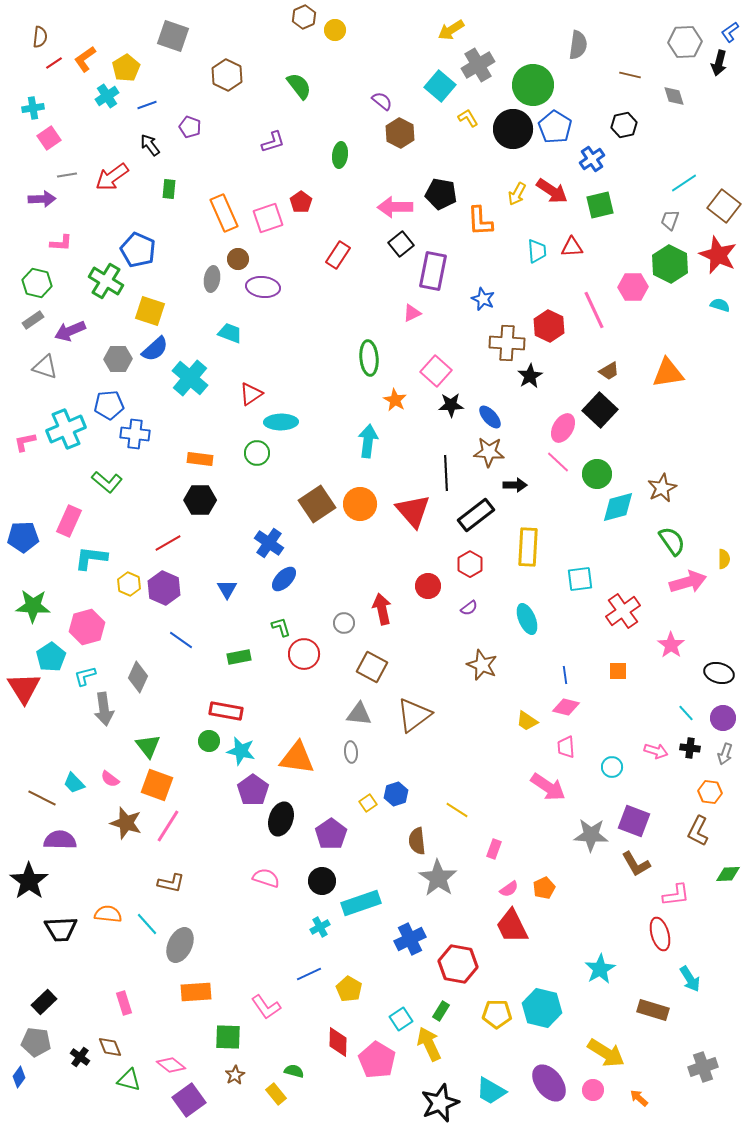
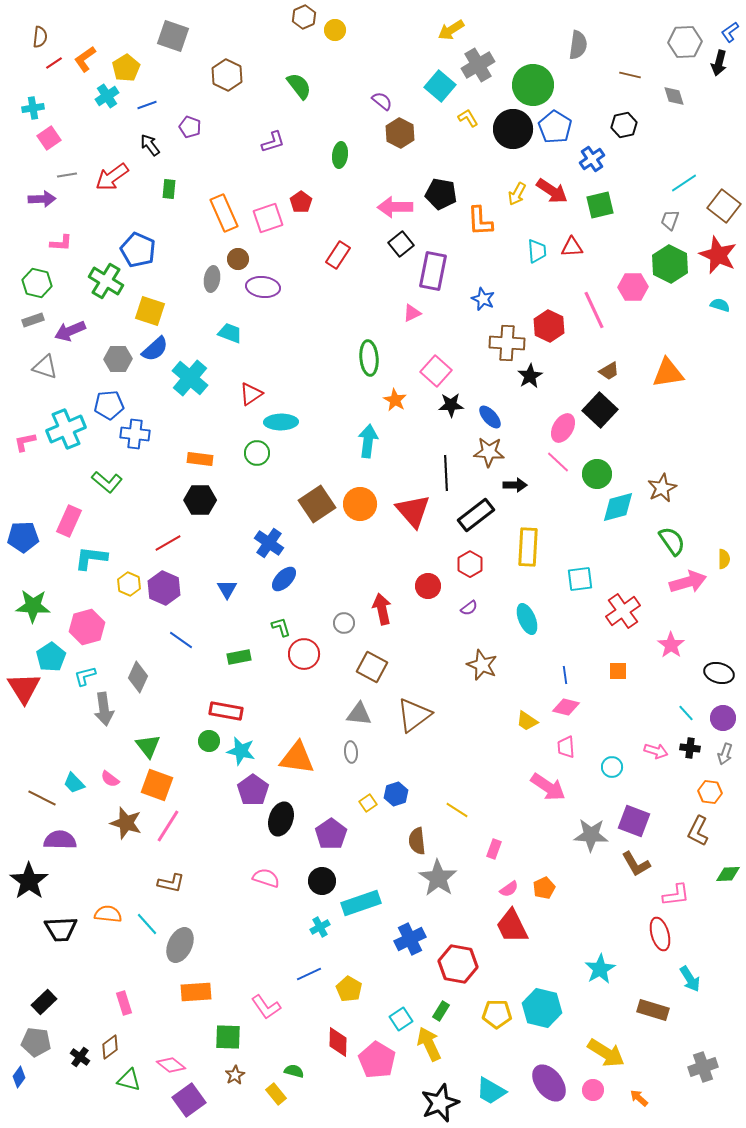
gray rectangle at (33, 320): rotated 15 degrees clockwise
brown diamond at (110, 1047): rotated 75 degrees clockwise
